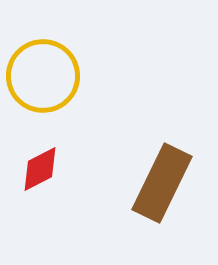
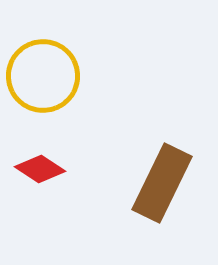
red diamond: rotated 60 degrees clockwise
